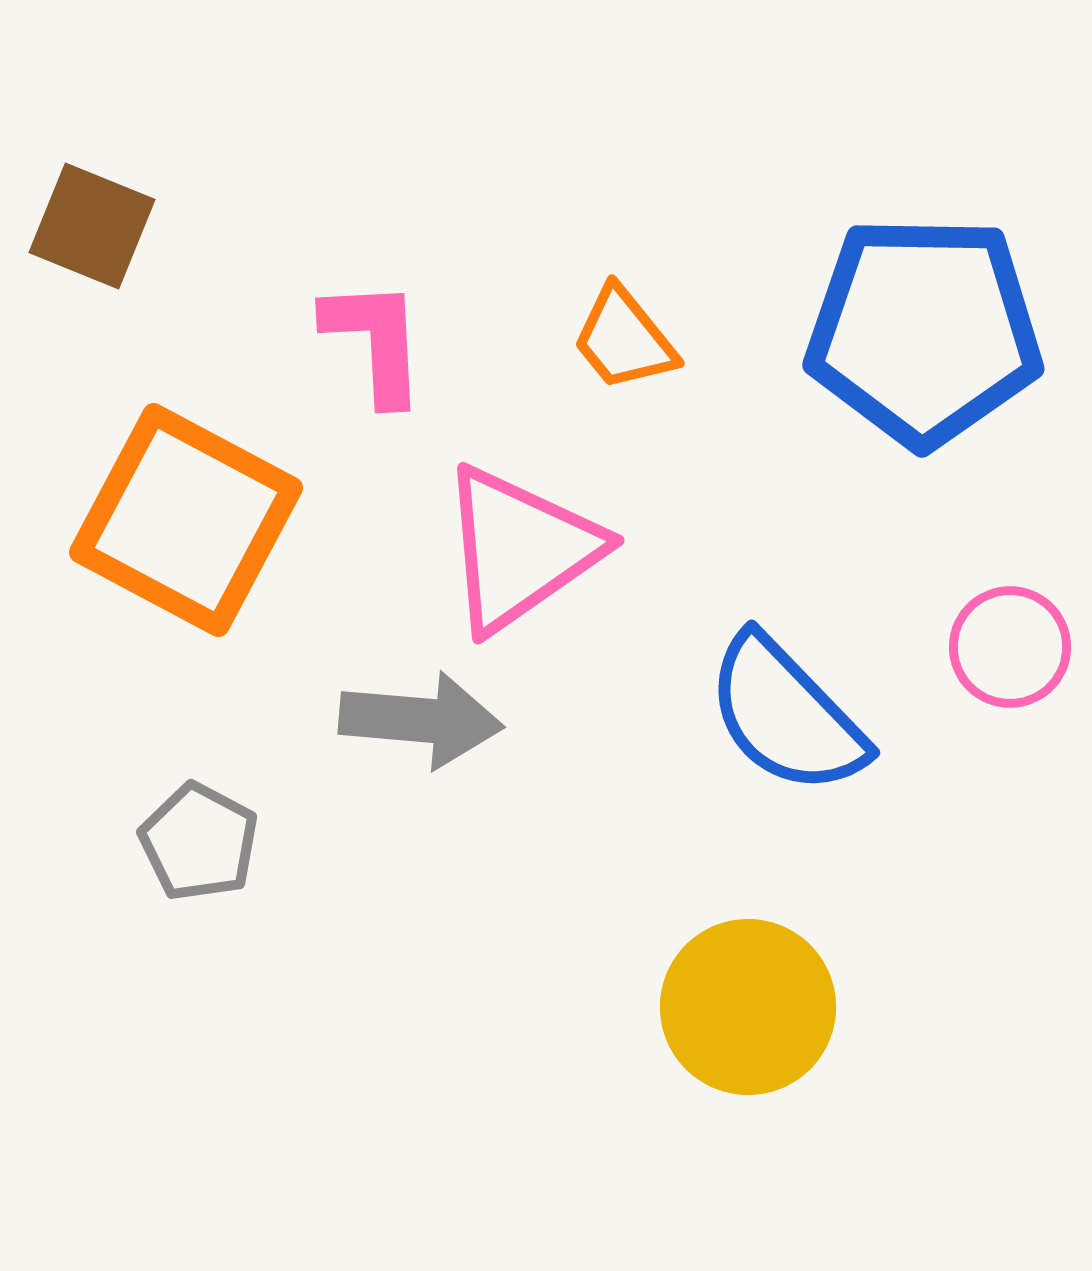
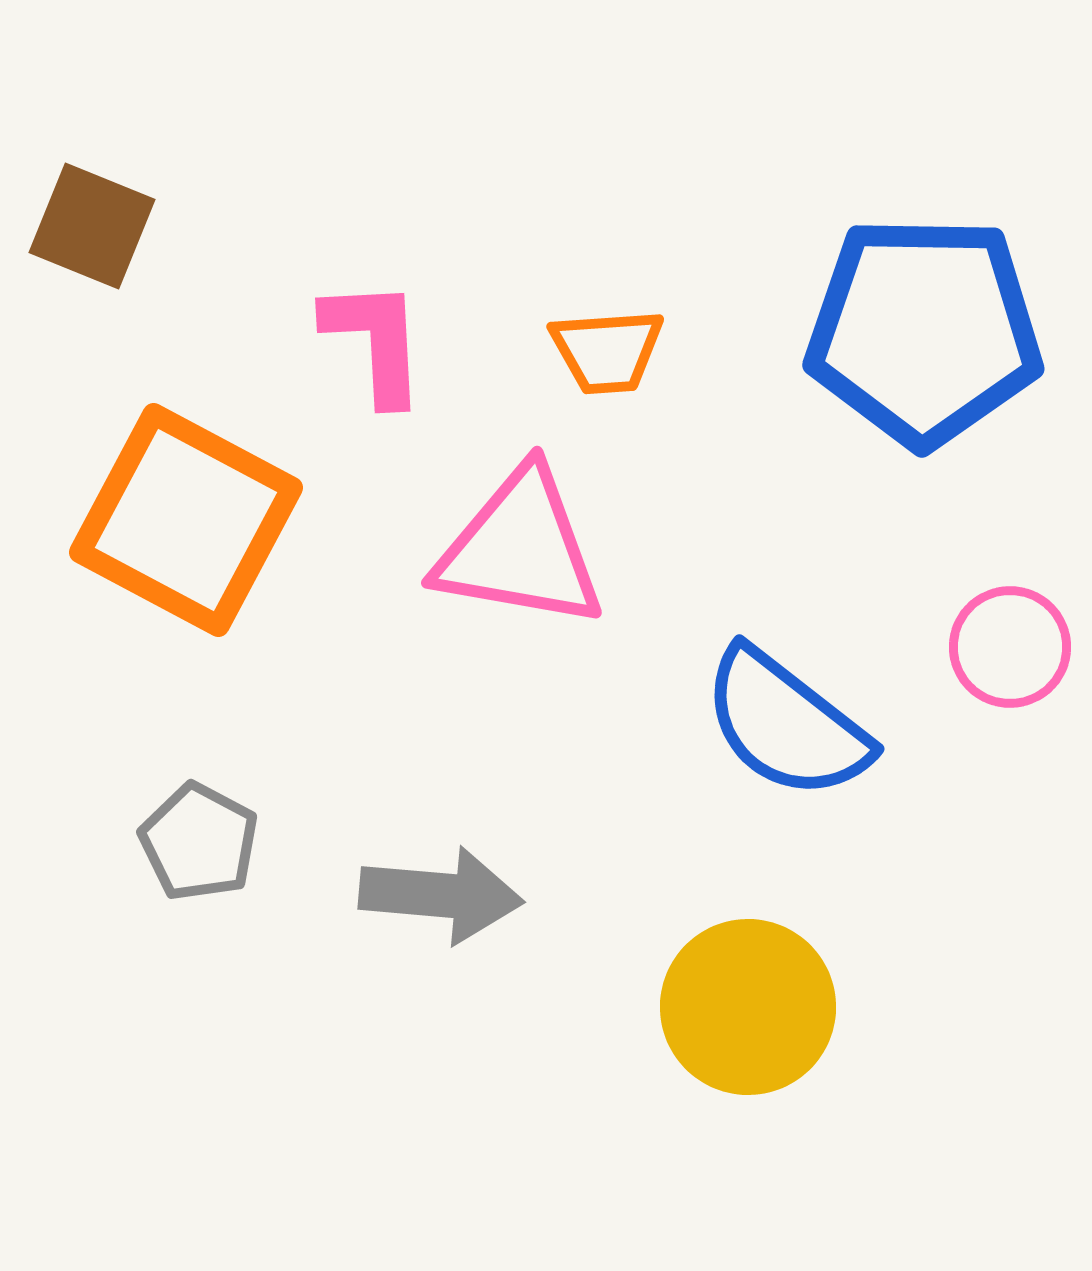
orange trapezoid: moved 17 px left, 12 px down; rotated 55 degrees counterclockwise
pink triangle: rotated 45 degrees clockwise
blue semicircle: moved 9 px down; rotated 8 degrees counterclockwise
gray arrow: moved 20 px right, 175 px down
